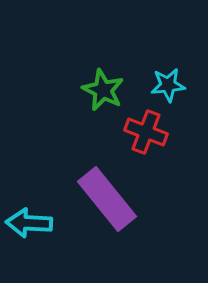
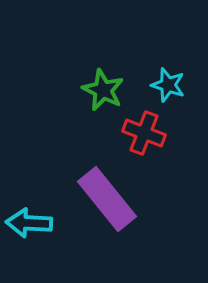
cyan star: rotated 24 degrees clockwise
red cross: moved 2 px left, 1 px down
